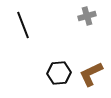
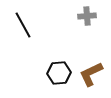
gray cross: rotated 12 degrees clockwise
black line: rotated 8 degrees counterclockwise
